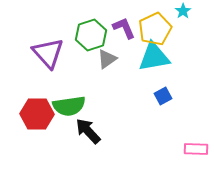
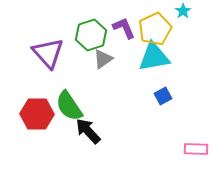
gray triangle: moved 4 px left
green semicircle: rotated 64 degrees clockwise
